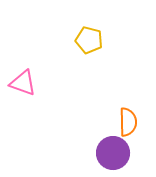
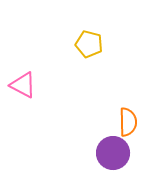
yellow pentagon: moved 4 px down
pink triangle: moved 2 px down; rotated 8 degrees clockwise
